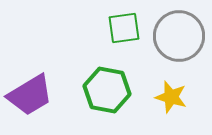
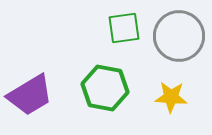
green hexagon: moved 2 px left, 2 px up
yellow star: rotated 12 degrees counterclockwise
